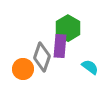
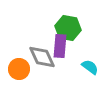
green hexagon: rotated 20 degrees counterclockwise
gray diamond: rotated 44 degrees counterclockwise
orange circle: moved 4 px left
